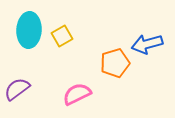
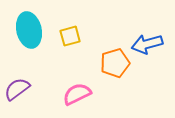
cyan ellipse: rotated 16 degrees counterclockwise
yellow square: moved 8 px right; rotated 15 degrees clockwise
